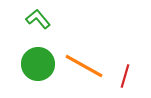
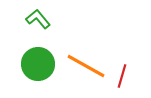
orange line: moved 2 px right
red line: moved 3 px left
